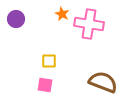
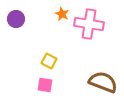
yellow square: rotated 28 degrees clockwise
